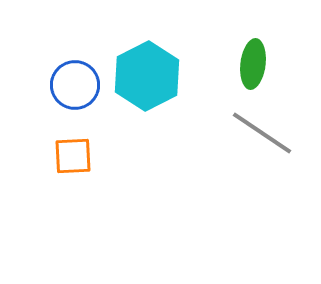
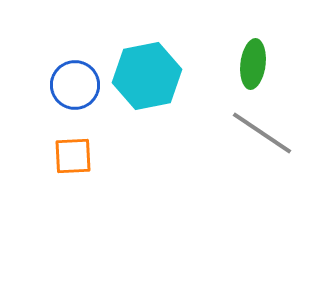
cyan hexagon: rotated 16 degrees clockwise
